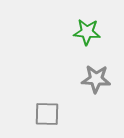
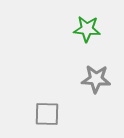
green star: moved 3 px up
